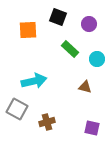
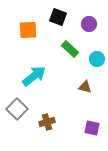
cyan arrow: moved 5 px up; rotated 25 degrees counterclockwise
gray square: rotated 15 degrees clockwise
